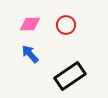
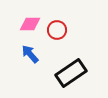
red circle: moved 9 px left, 5 px down
black rectangle: moved 1 px right, 3 px up
